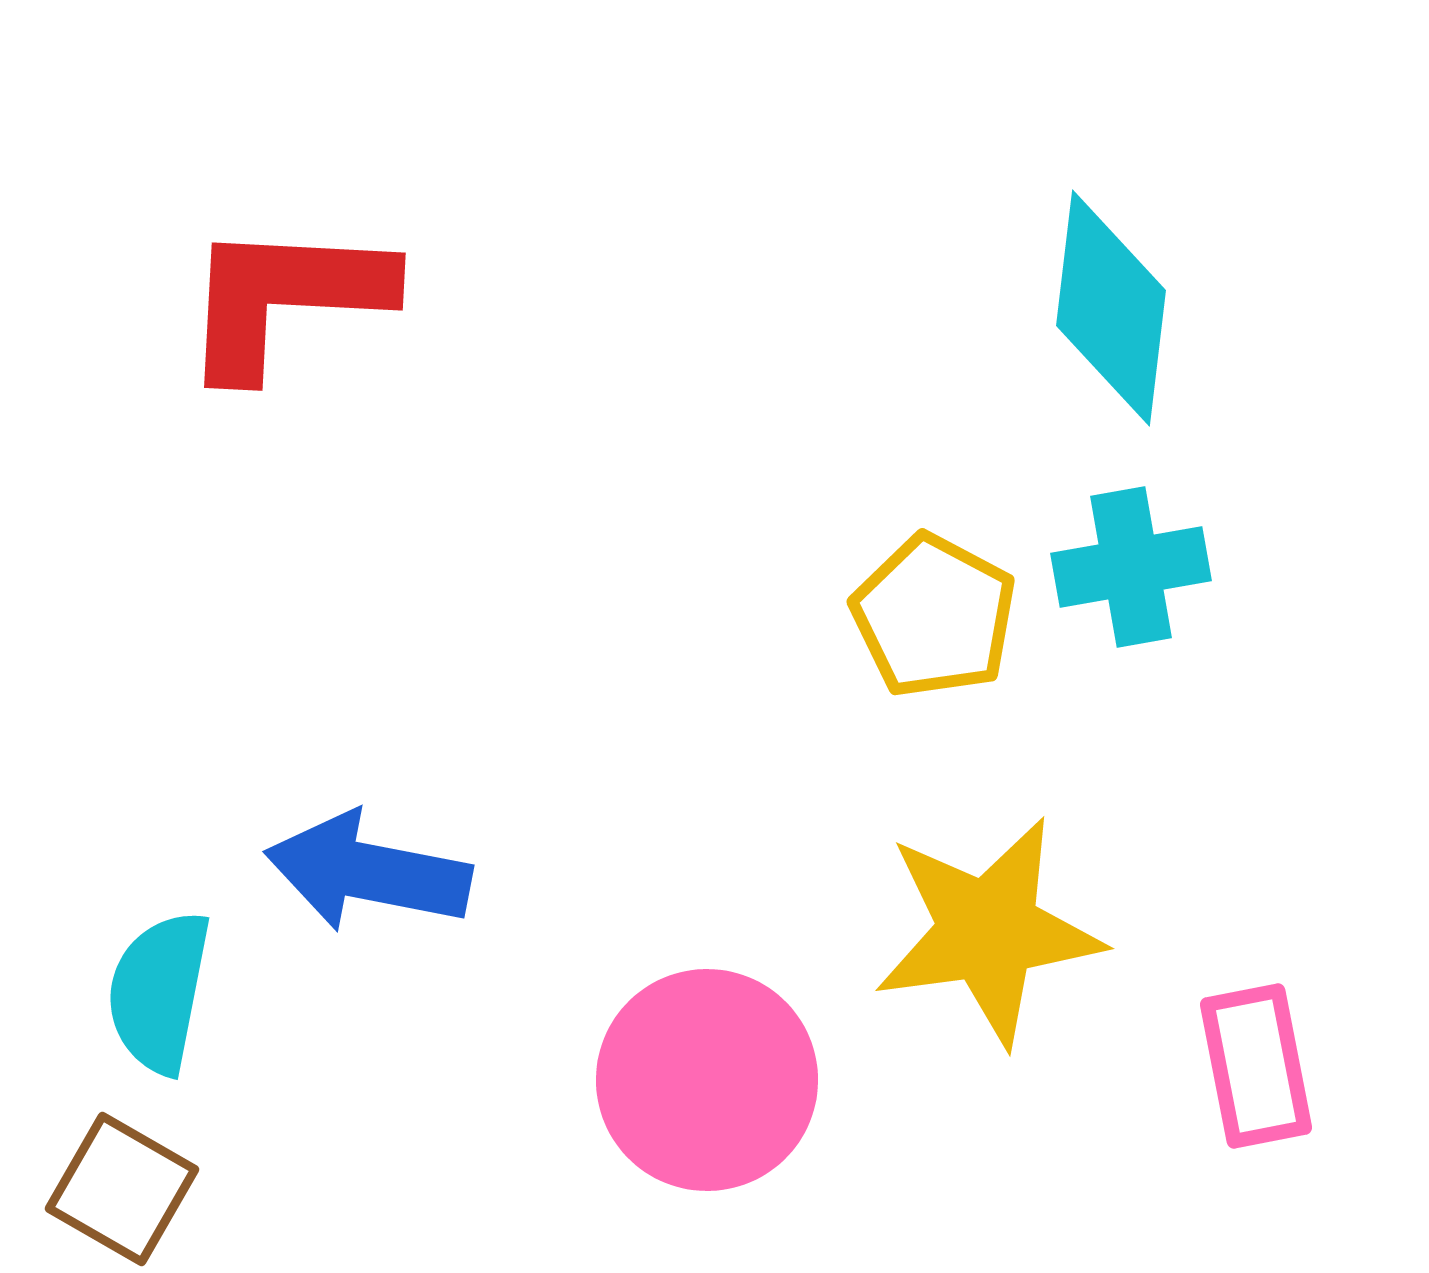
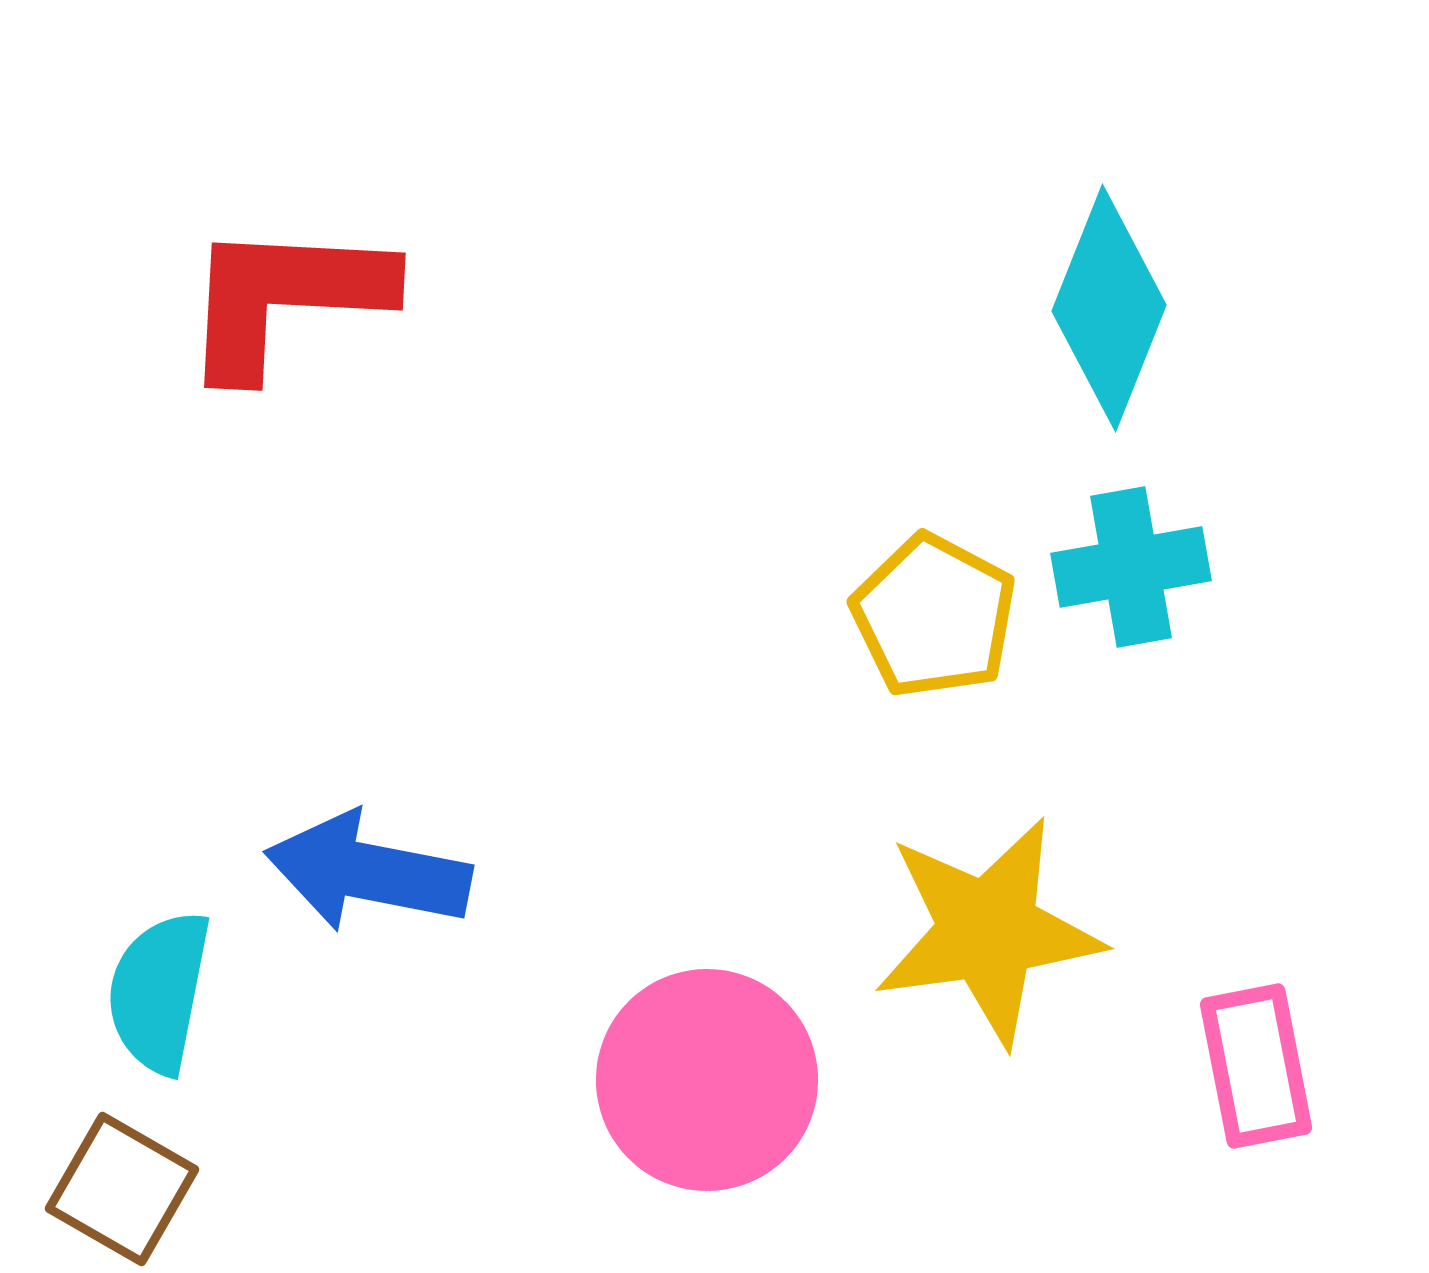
cyan diamond: moved 2 px left; rotated 15 degrees clockwise
